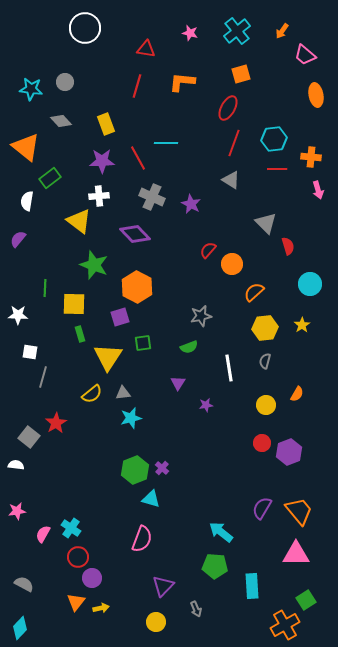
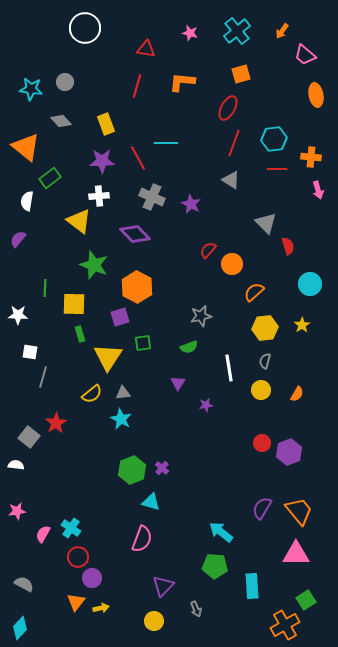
yellow circle at (266, 405): moved 5 px left, 15 px up
cyan star at (131, 418): moved 10 px left, 1 px down; rotated 30 degrees counterclockwise
green hexagon at (135, 470): moved 3 px left
cyan triangle at (151, 499): moved 3 px down
yellow circle at (156, 622): moved 2 px left, 1 px up
